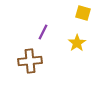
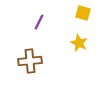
purple line: moved 4 px left, 10 px up
yellow star: moved 2 px right; rotated 12 degrees counterclockwise
